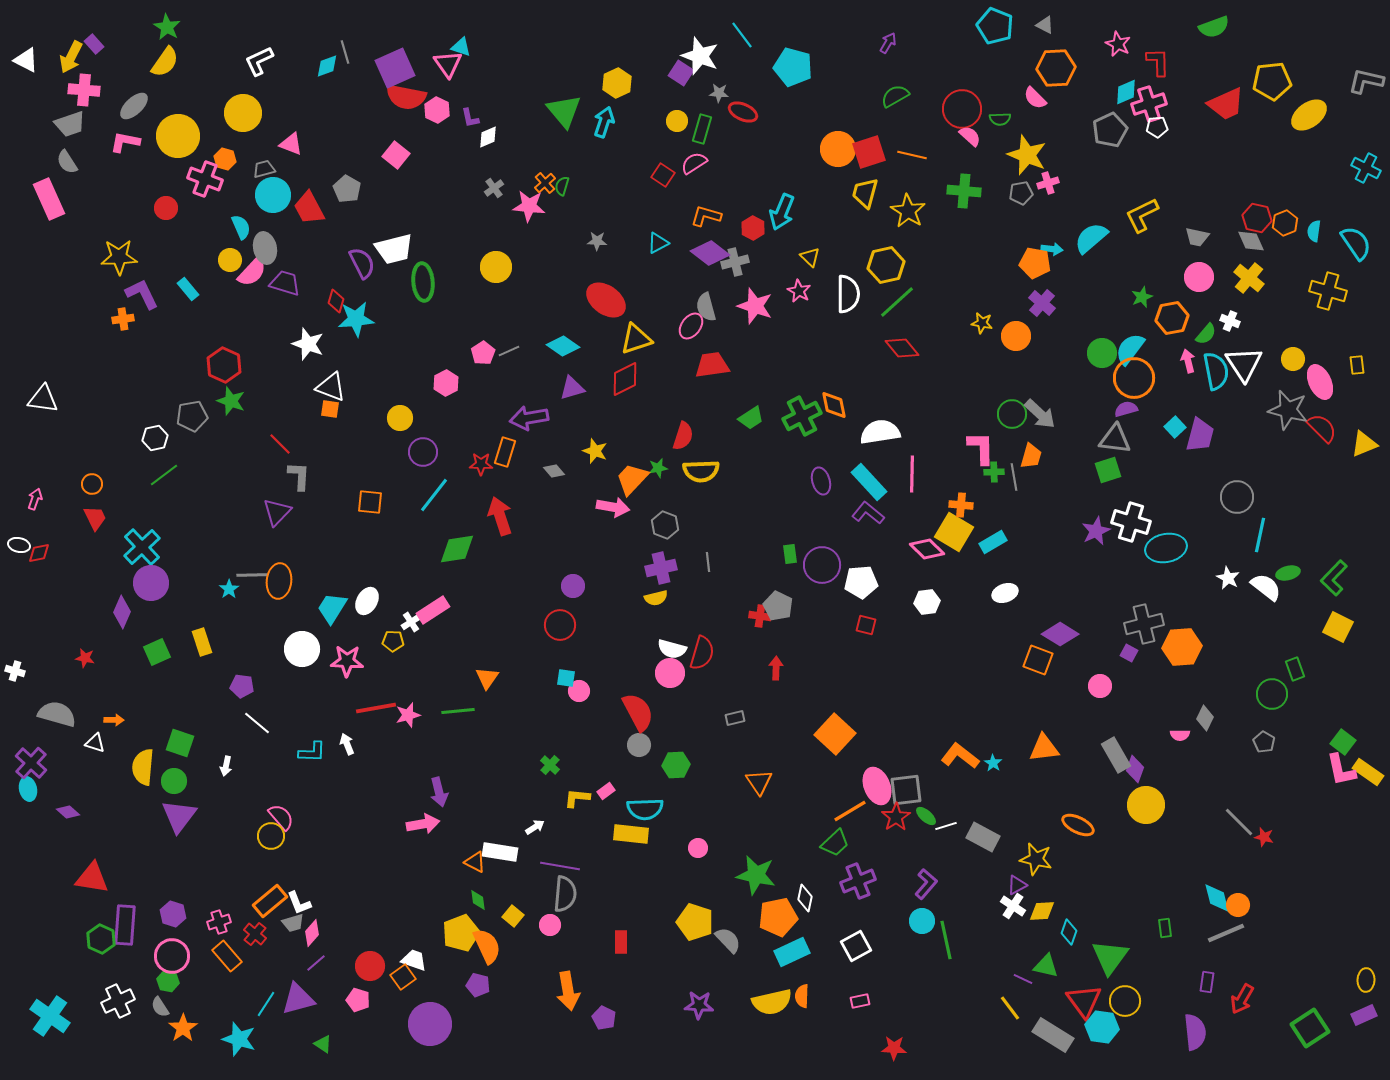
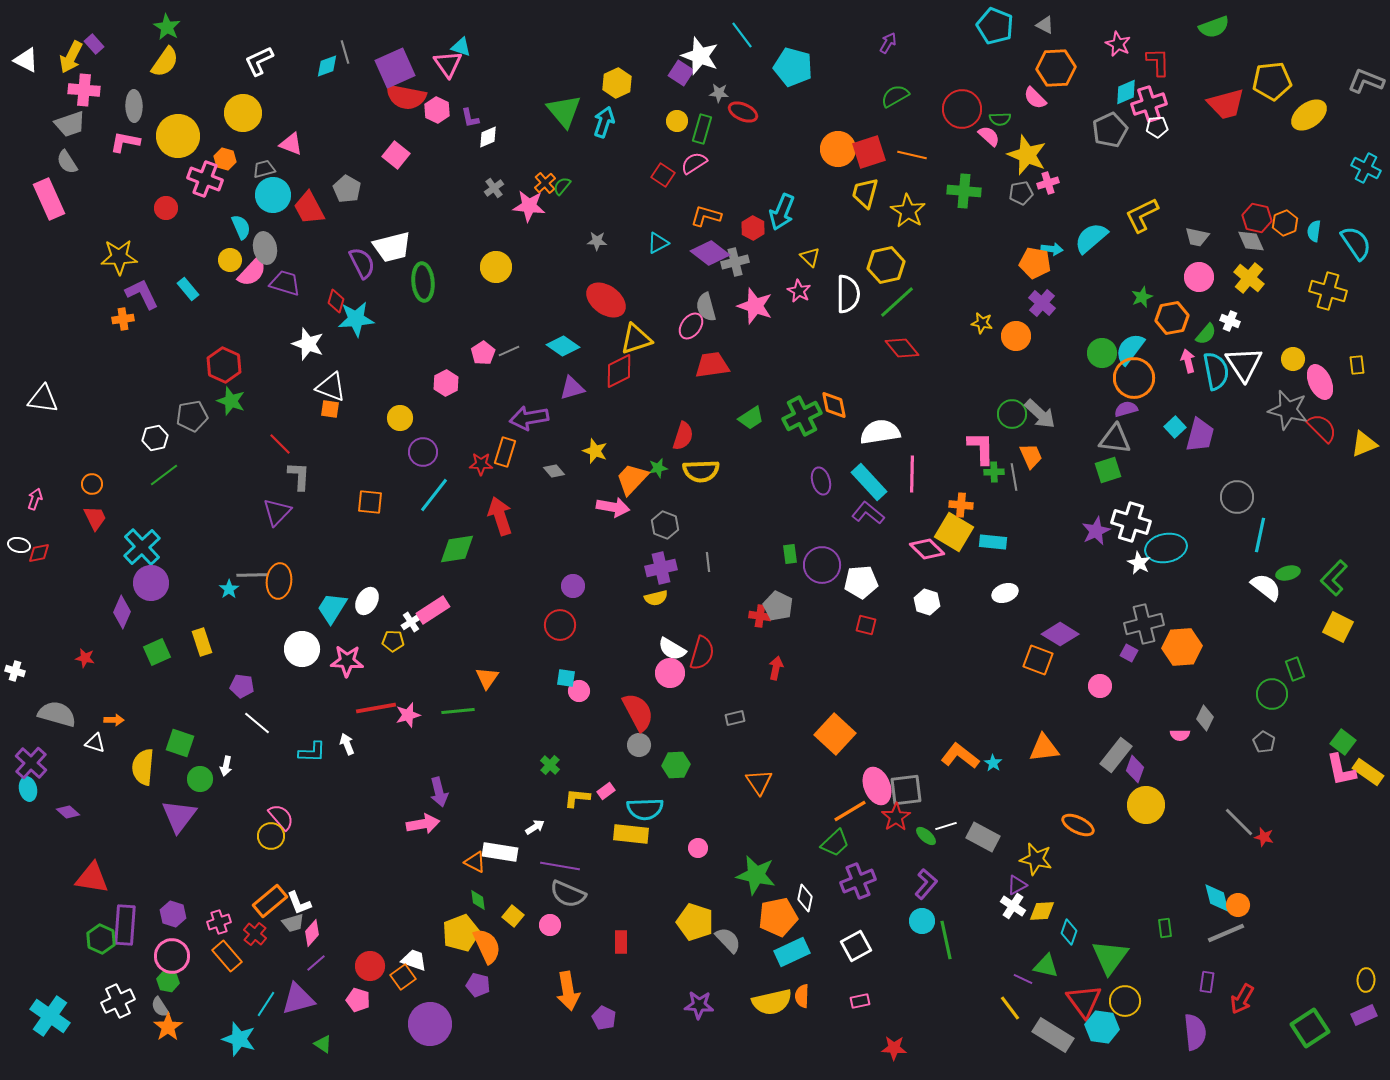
gray L-shape at (1366, 81): rotated 9 degrees clockwise
red trapezoid at (1226, 104): rotated 9 degrees clockwise
gray ellipse at (134, 106): rotated 48 degrees counterclockwise
pink semicircle at (970, 136): moved 19 px right
green semicircle at (562, 186): rotated 24 degrees clockwise
white trapezoid at (394, 249): moved 2 px left, 2 px up
red diamond at (625, 379): moved 6 px left, 8 px up
orange trapezoid at (1031, 456): rotated 40 degrees counterclockwise
cyan rectangle at (993, 542): rotated 36 degrees clockwise
white star at (1228, 578): moved 89 px left, 15 px up
white hexagon at (927, 602): rotated 25 degrees clockwise
white semicircle at (672, 649): rotated 16 degrees clockwise
red arrow at (776, 668): rotated 10 degrees clockwise
gray rectangle at (1116, 755): rotated 68 degrees clockwise
green circle at (174, 781): moved 26 px right, 2 px up
green ellipse at (926, 816): moved 20 px down
gray semicircle at (565, 894): moved 3 px right; rotated 108 degrees clockwise
orange star at (183, 1028): moved 15 px left, 1 px up
